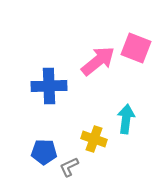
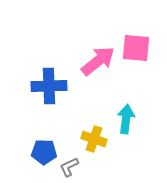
pink square: rotated 16 degrees counterclockwise
